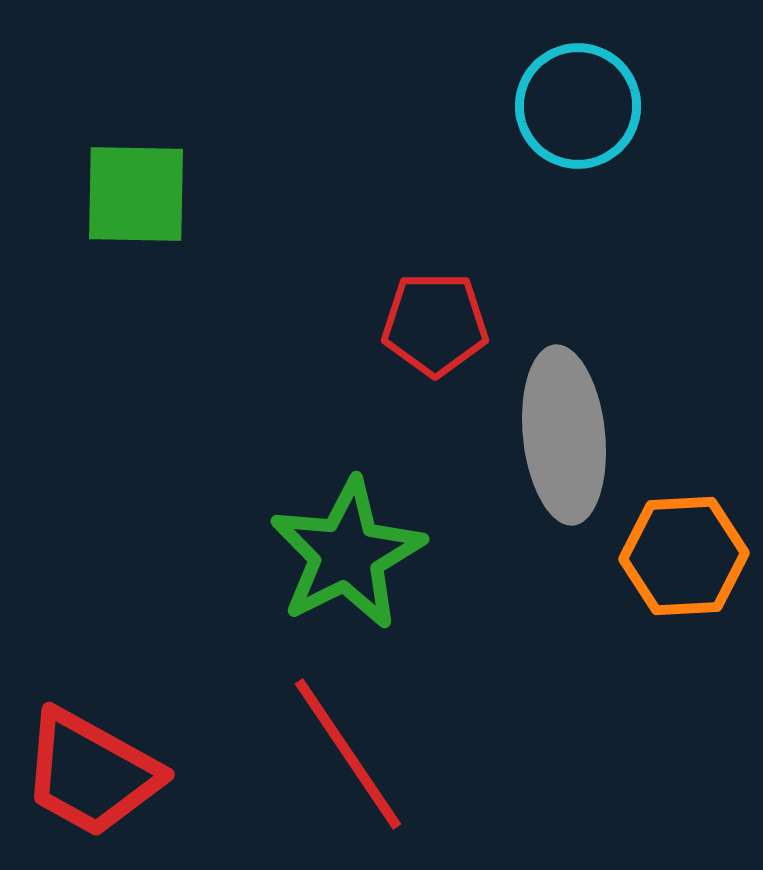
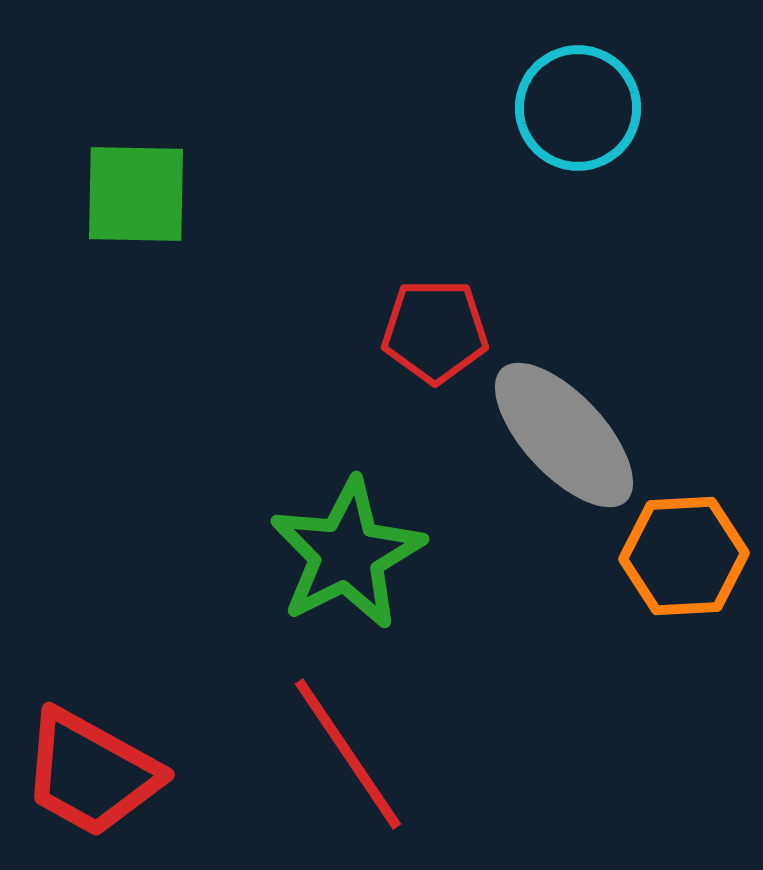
cyan circle: moved 2 px down
red pentagon: moved 7 px down
gray ellipse: rotated 37 degrees counterclockwise
